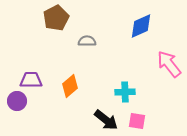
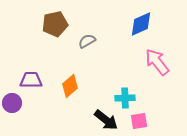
brown pentagon: moved 1 px left, 6 px down; rotated 15 degrees clockwise
blue diamond: moved 2 px up
gray semicircle: rotated 30 degrees counterclockwise
pink arrow: moved 12 px left, 2 px up
cyan cross: moved 6 px down
purple circle: moved 5 px left, 2 px down
pink square: moved 2 px right; rotated 18 degrees counterclockwise
